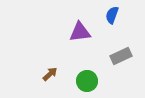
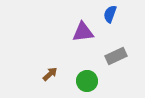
blue semicircle: moved 2 px left, 1 px up
purple triangle: moved 3 px right
gray rectangle: moved 5 px left
